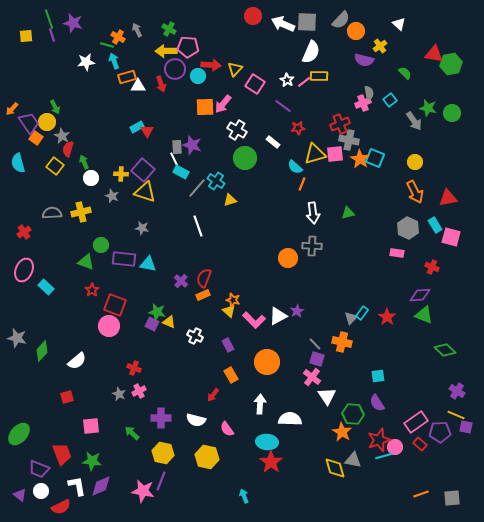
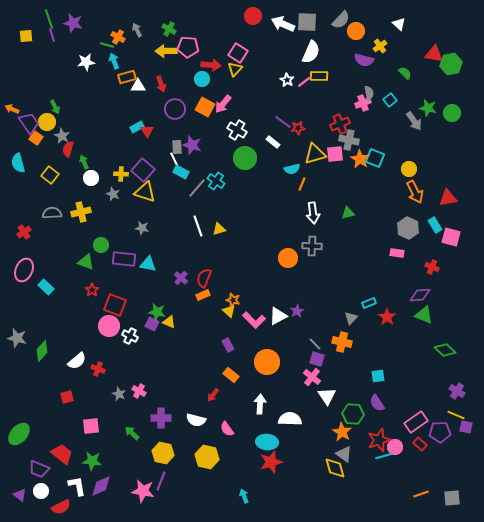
purple circle at (175, 69): moved 40 px down
cyan circle at (198, 76): moved 4 px right, 3 px down
pink square at (255, 84): moved 17 px left, 31 px up
purple line at (283, 106): moved 16 px down
orange square at (205, 107): rotated 30 degrees clockwise
orange arrow at (12, 109): rotated 72 degrees clockwise
yellow circle at (415, 162): moved 6 px left, 7 px down
yellow square at (55, 166): moved 5 px left, 9 px down
cyan semicircle at (295, 167): moved 3 px left, 2 px down; rotated 56 degrees counterclockwise
gray star at (112, 196): moved 1 px right, 2 px up
yellow triangle at (230, 200): moved 11 px left, 29 px down
purple cross at (181, 281): moved 3 px up
cyan rectangle at (362, 313): moved 7 px right, 10 px up; rotated 32 degrees clockwise
white cross at (195, 336): moved 65 px left
red cross at (134, 368): moved 36 px left, 1 px down
orange rectangle at (231, 375): rotated 21 degrees counterclockwise
pink cross at (139, 391): rotated 32 degrees counterclockwise
red trapezoid at (62, 454): rotated 30 degrees counterclockwise
gray triangle at (353, 460): moved 9 px left, 6 px up; rotated 24 degrees clockwise
red star at (271, 462): rotated 20 degrees clockwise
